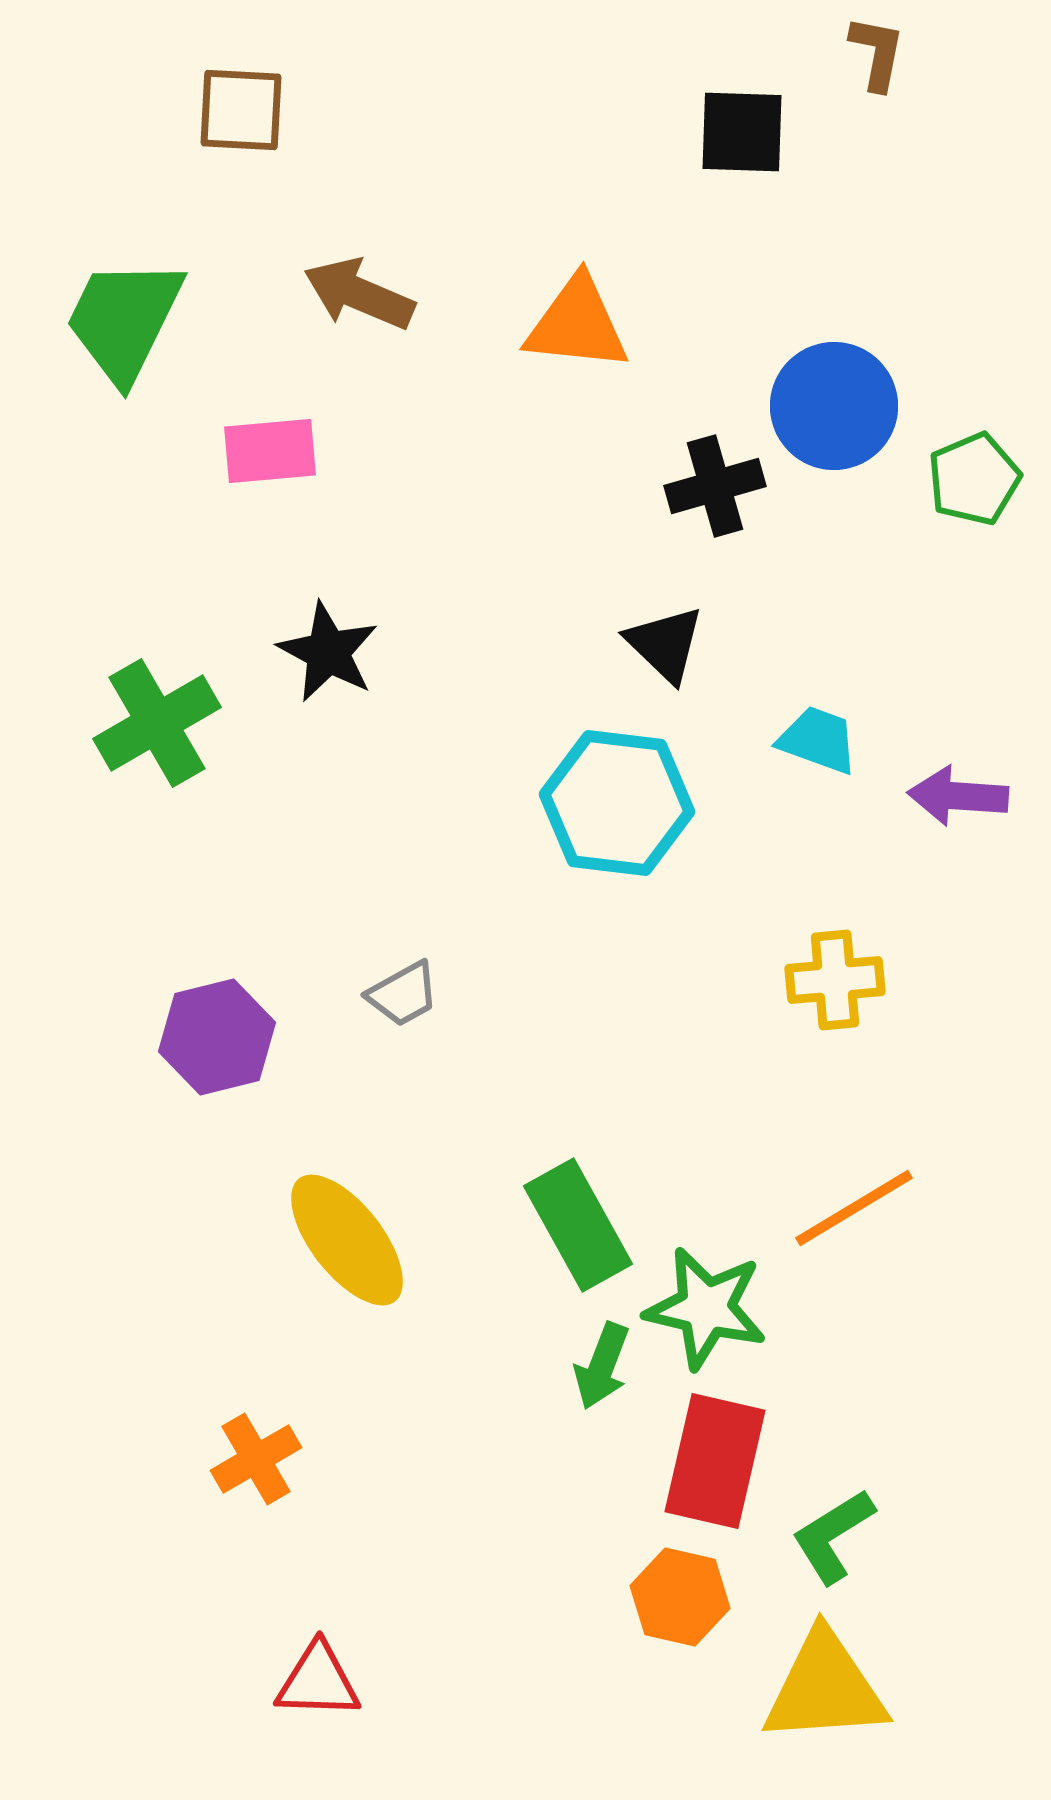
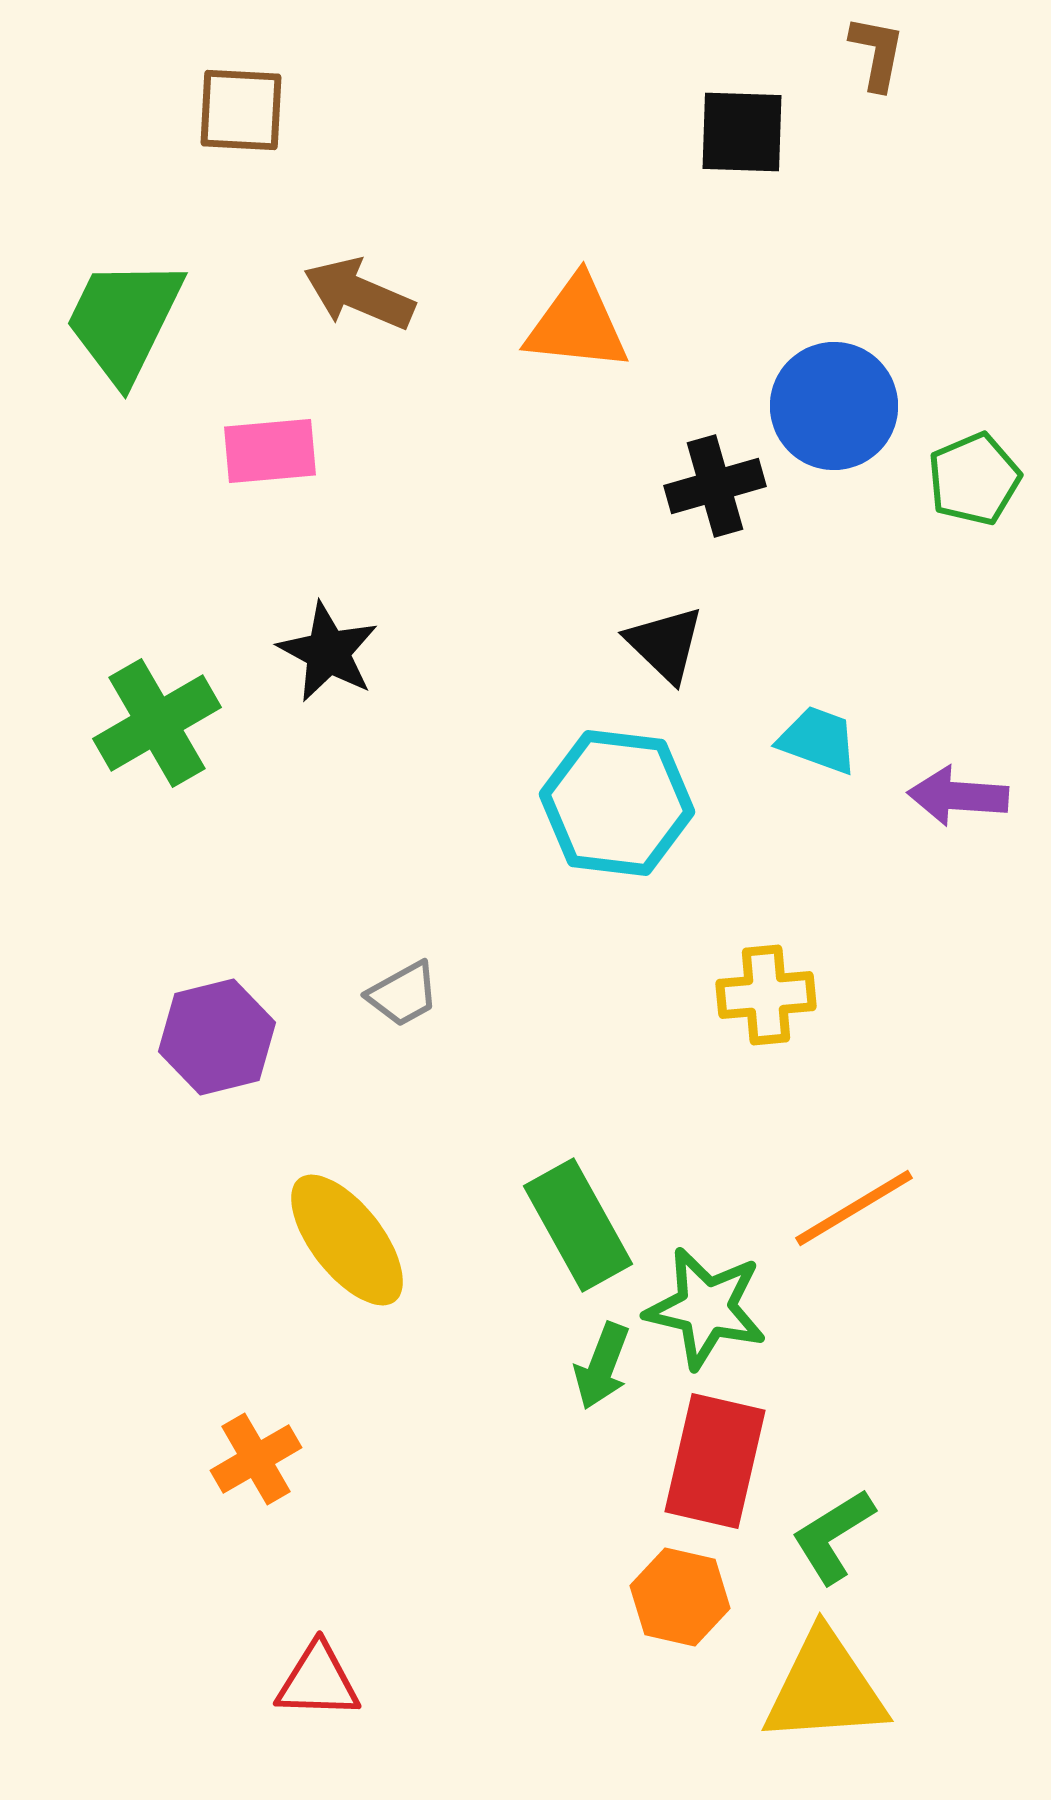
yellow cross: moved 69 px left, 15 px down
